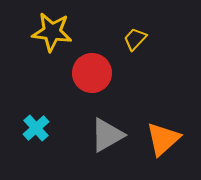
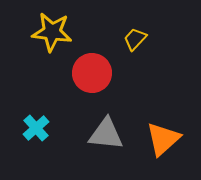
gray triangle: moved 1 px left, 1 px up; rotated 36 degrees clockwise
